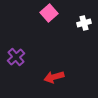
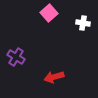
white cross: moved 1 px left; rotated 24 degrees clockwise
purple cross: rotated 18 degrees counterclockwise
